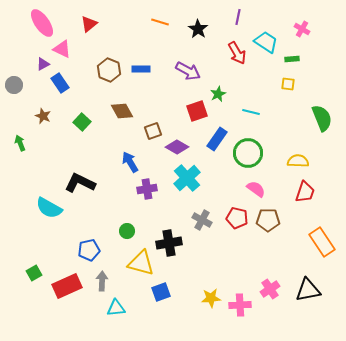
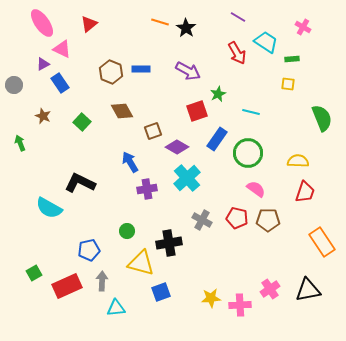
purple line at (238, 17): rotated 70 degrees counterclockwise
black star at (198, 29): moved 12 px left, 1 px up
pink cross at (302, 29): moved 1 px right, 2 px up
brown hexagon at (109, 70): moved 2 px right, 2 px down
